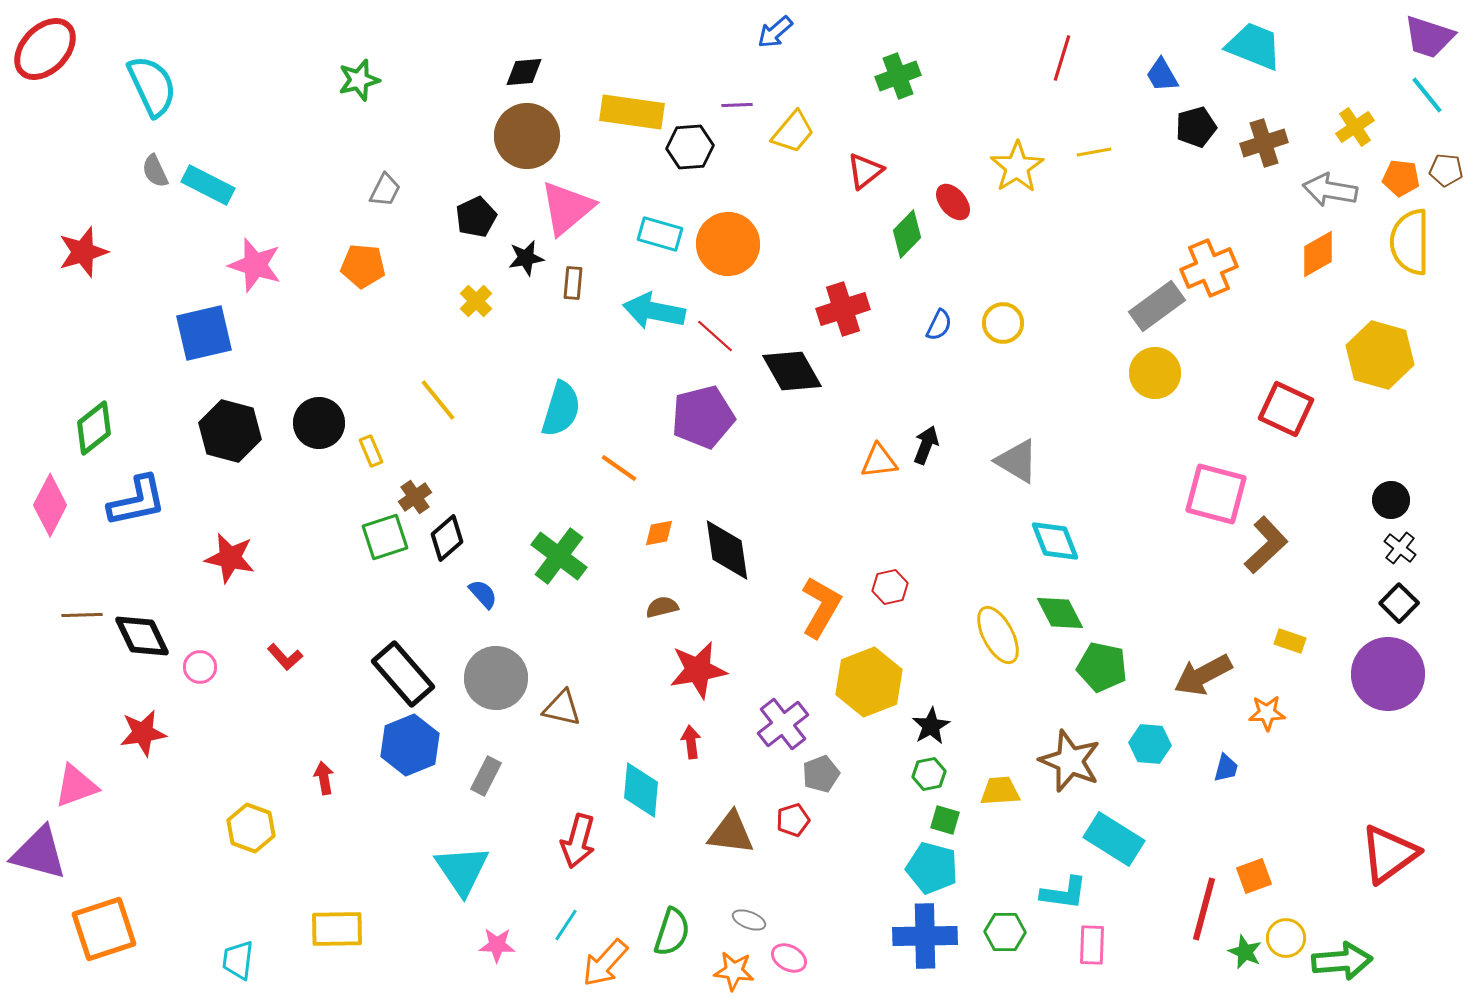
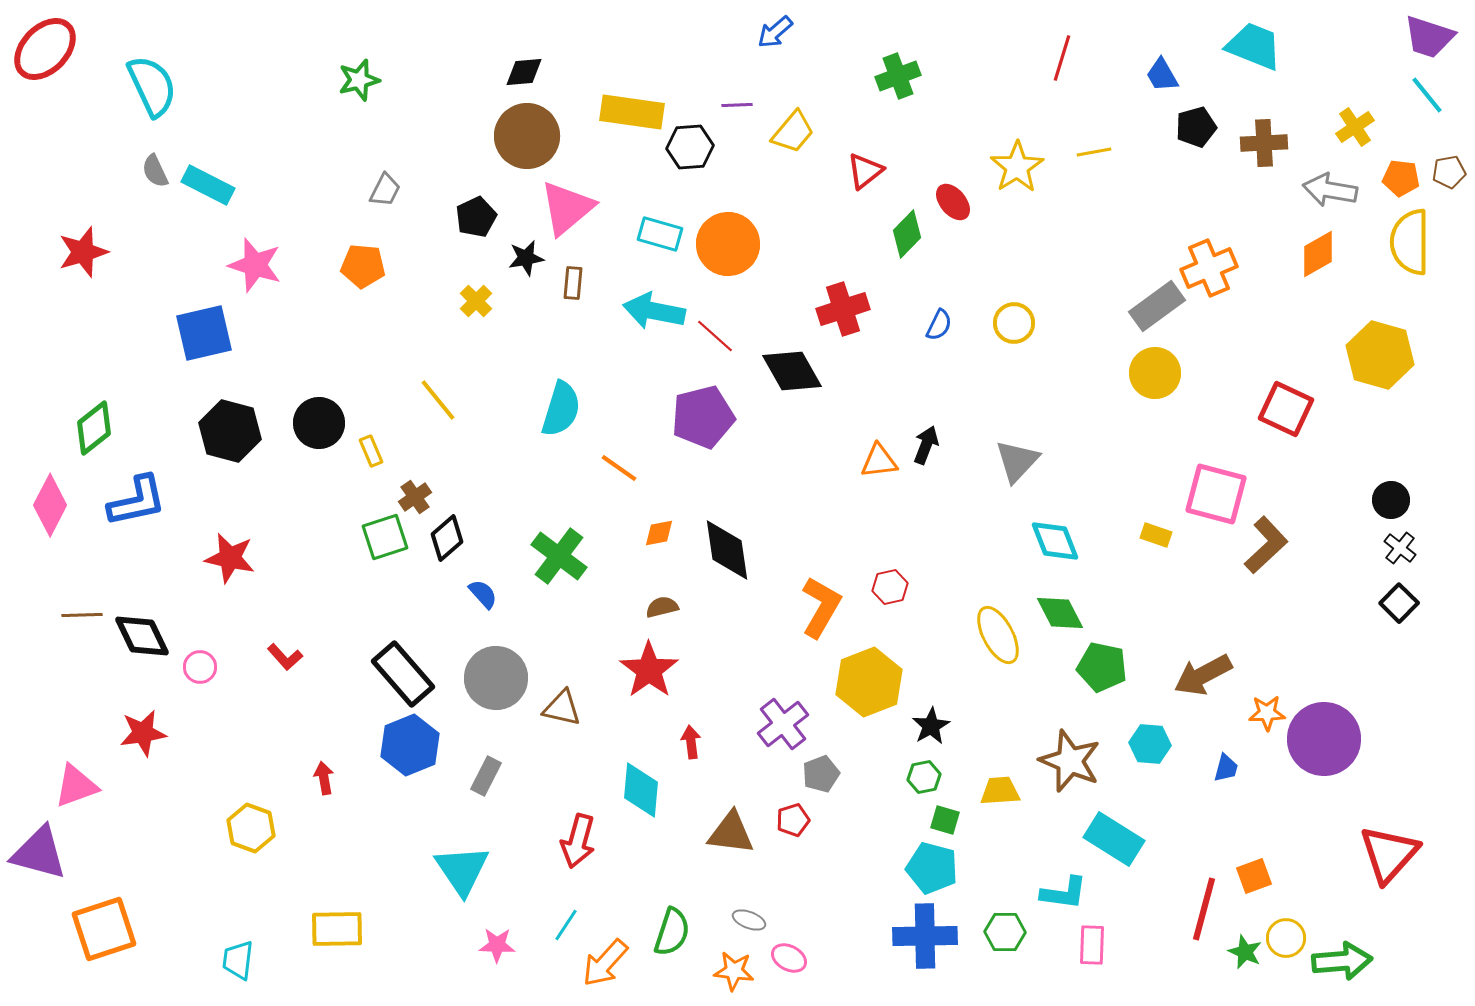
brown cross at (1264, 143): rotated 15 degrees clockwise
brown pentagon at (1446, 170): moved 3 px right, 2 px down; rotated 16 degrees counterclockwise
yellow circle at (1003, 323): moved 11 px right
gray triangle at (1017, 461): rotated 42 degrees clockwise
yellow rectangle at (1290, 641): moved 134 px left, 106 px up
red star at (698, 670): moved 49 px left; rotated 26 degrees counterclockwise
purple circle at (1388, 674): moved 64 px left, 65 px down
green hexagon at (929, 774): moved 5 px left, 3 px down
red triangle at (1389, 854): rotated 12 degrees counterclockwise
